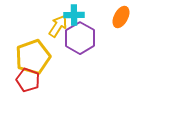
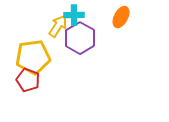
yellow pentagon: rotated 12 degrees clockwise
